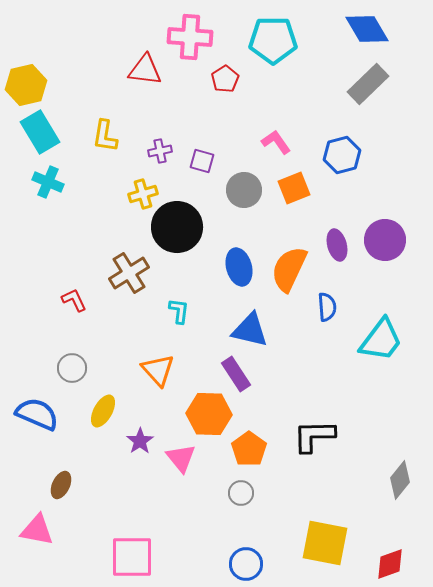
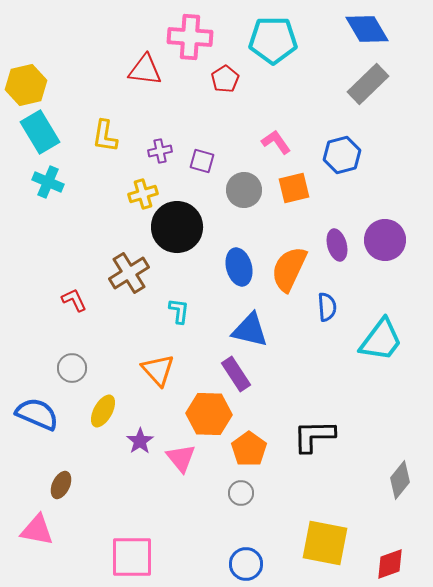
orange square at (294, 188): rotated 8 degrees clockwise
